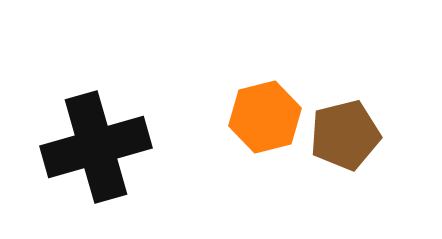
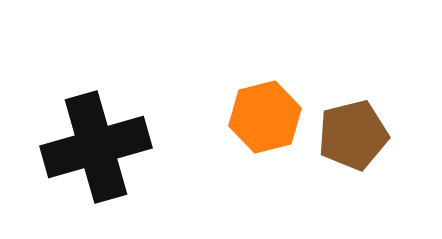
brown pentagon: moved 8 px right
